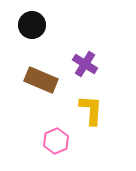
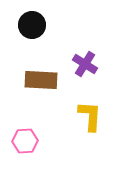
brown rectangle: rotated 20 degrees counterclockwise
yellow L-shape: moved 1 px left, 6 px down
pink hexagon: moved 31 px left; rotated 20 degrees clockwise
